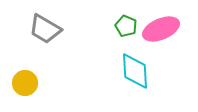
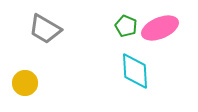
pink ellipse: moved 1 px left, 1 px up
